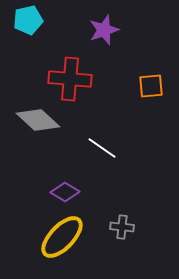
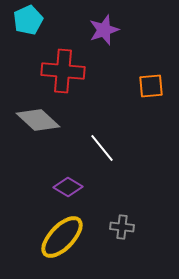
cyan pentagon: rotated 12 degrees counterclockwise
red cross: moved 7 px left, 8 px up
white line: rotated 16 degrees clockwise
purple diamond: moved 3 px right, 5 px up
